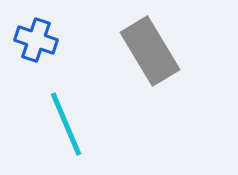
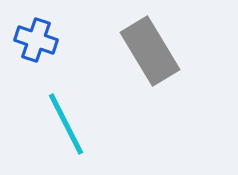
cyan line: rotated 4 degrees counterclockwise
